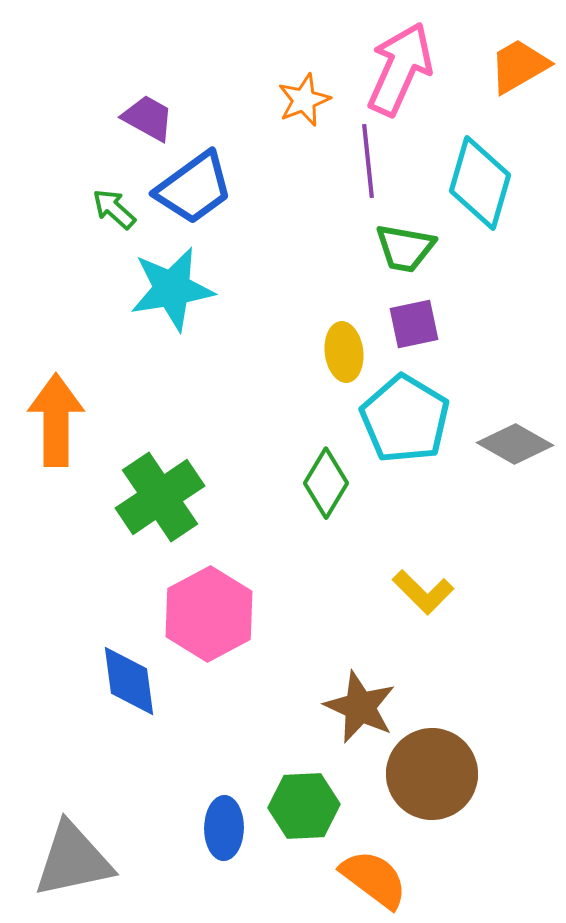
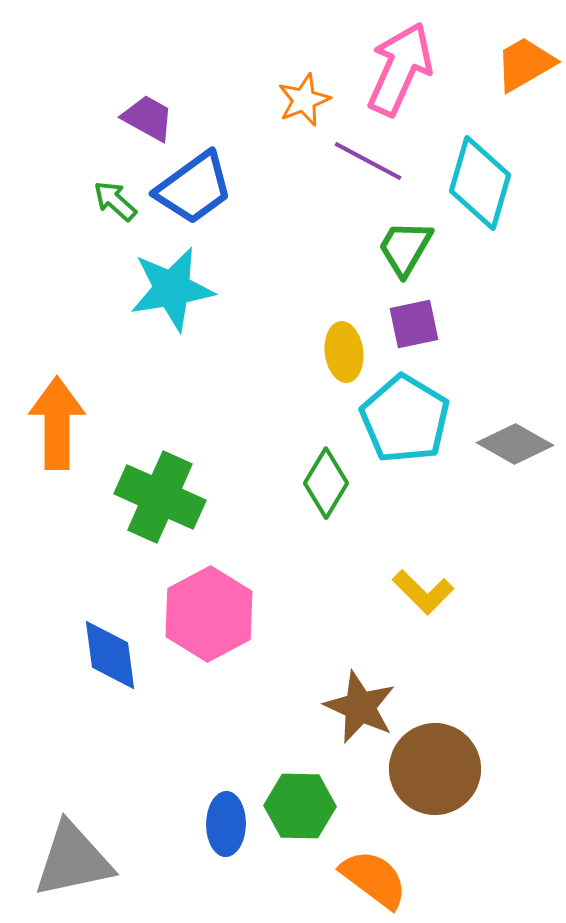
orange trapezoid: moved 6 px right, 2 px up
purple line: rotated 56 degrees counterclockwise
green arrow: moved 1 px right, 8 px up
green trapezoid: rotated 110 degrees clockwise
orange arrow: moved 1 px right, 3 px down
green cross: rotated 32 degrees counterclockwise
blue diamond: moved 19 px left, 26 px up
brown circle: moved 3 px right, 5 px up
green hexagon: moved 4 px left; rotated 4 degrees clockwise
blue ellipse: moved 2 px right, 4 px up
